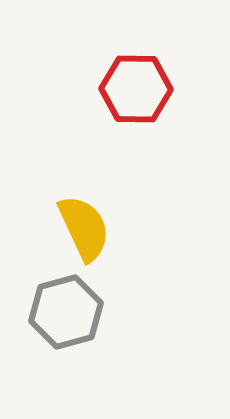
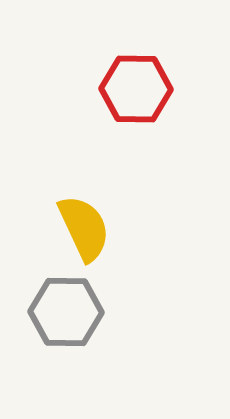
gray hexagon: rotated 16 degrees clockwise
